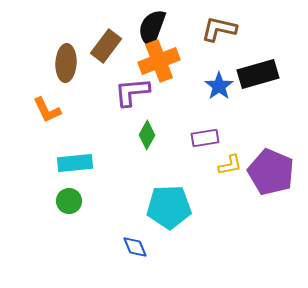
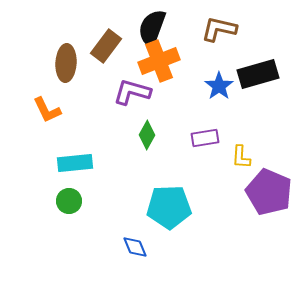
purple L-shape: rotated 21 degrees clockwise
yellow L-shape: moved 11 px right, 8 px up; rotated 105 degrees clockwise
purple pentagon: moved 2 px left, 20 px down
